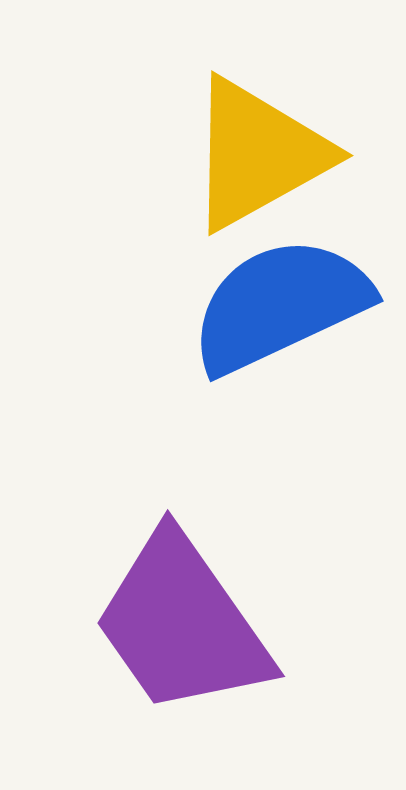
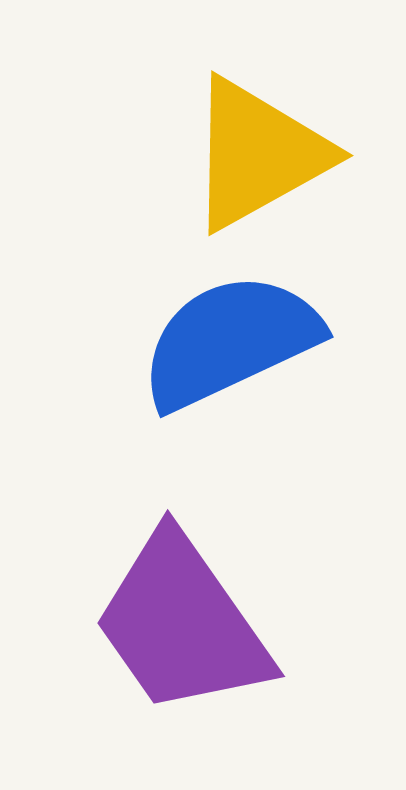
blue semicircle: moved 50 px left, 36 px down
